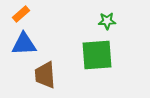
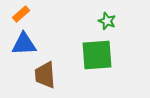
green star: rotated 24 degrees clockwise
